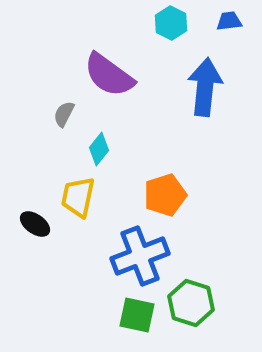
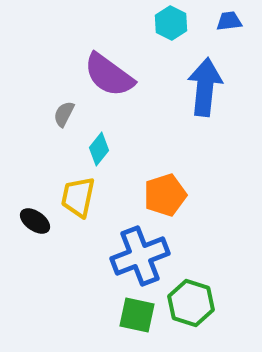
black ellipse: moved 3 px up
